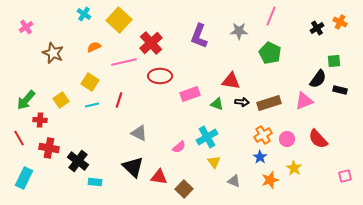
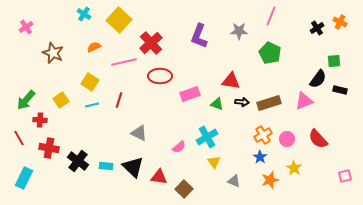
cyan rectangle at (95, 182): moved 11 px right, 16 px up
